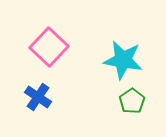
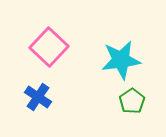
cyan star: moved 2 px left; rotated 18 degrees counterclockwise
